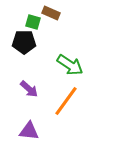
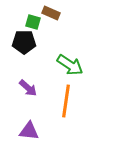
purple arrow: moved 1 px left, 1 px up
orange line: rotated 28 degrees counterclockwise
